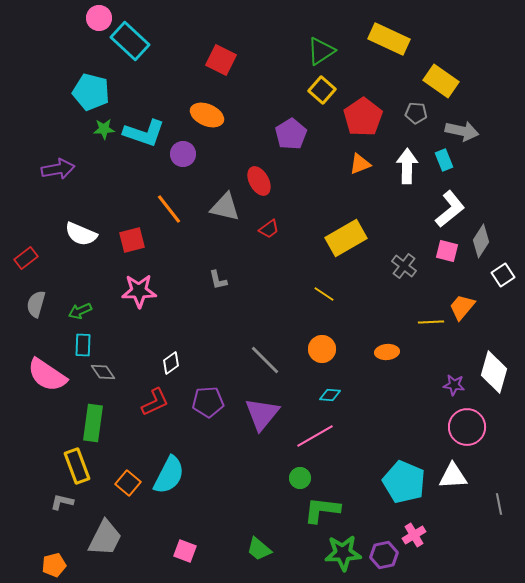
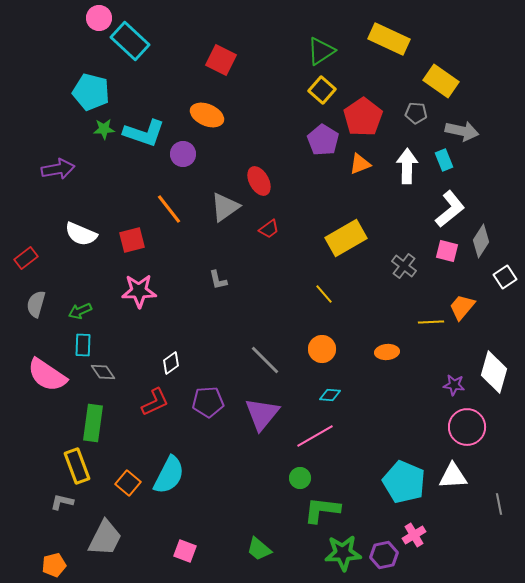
purple pentagon at (291, 134): moved 32 px right, 6 px down; rotated 8 degrees counterclockwise
gray triangle at (225, 207): rotated 48 degrees counterclockwise
white square at (503, 275): moved 2 px right, 2 px down
yellow line at (324, 294): rotated 15 degrees clockwise
